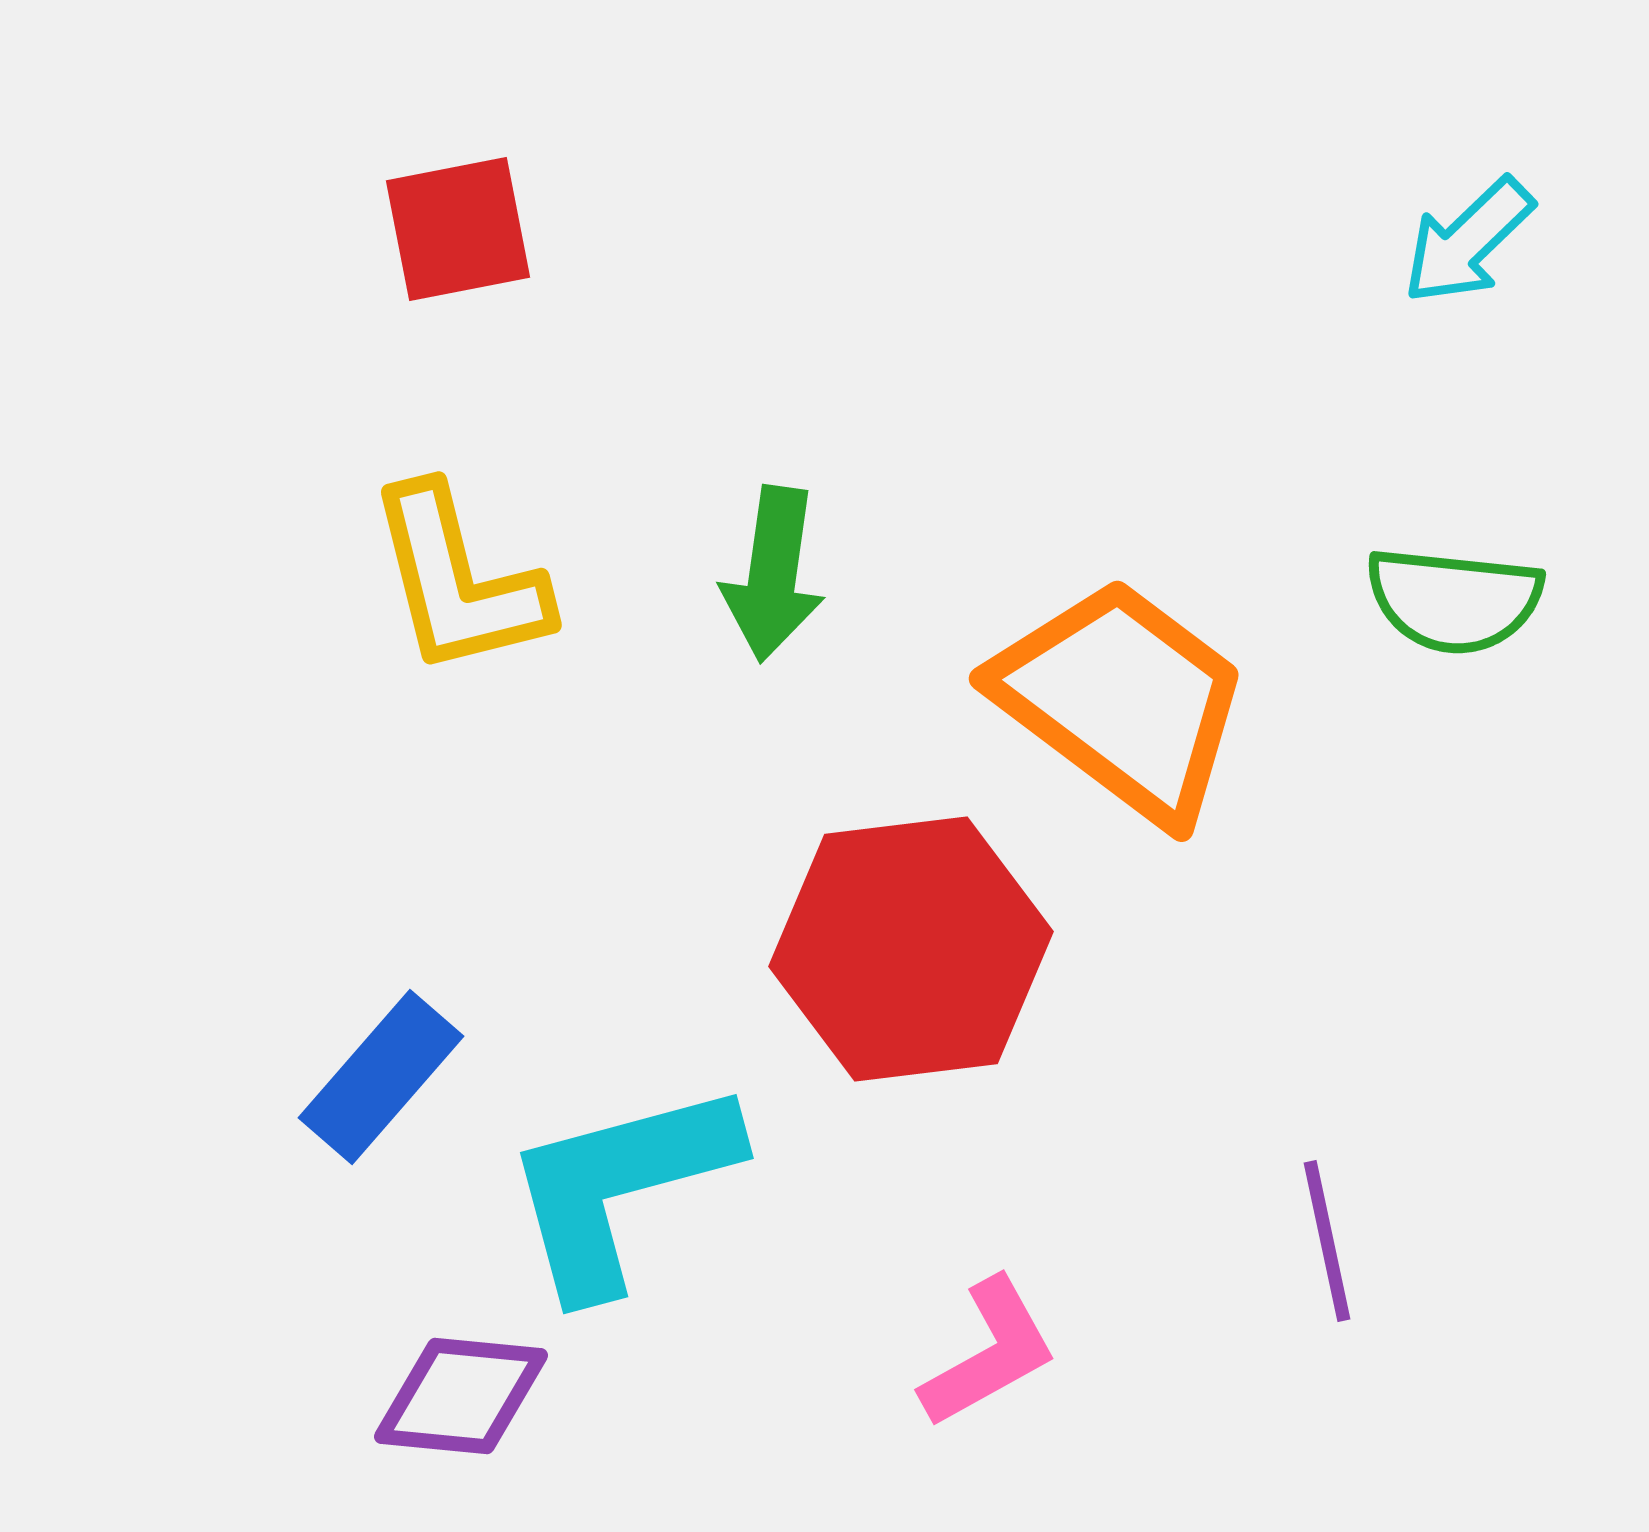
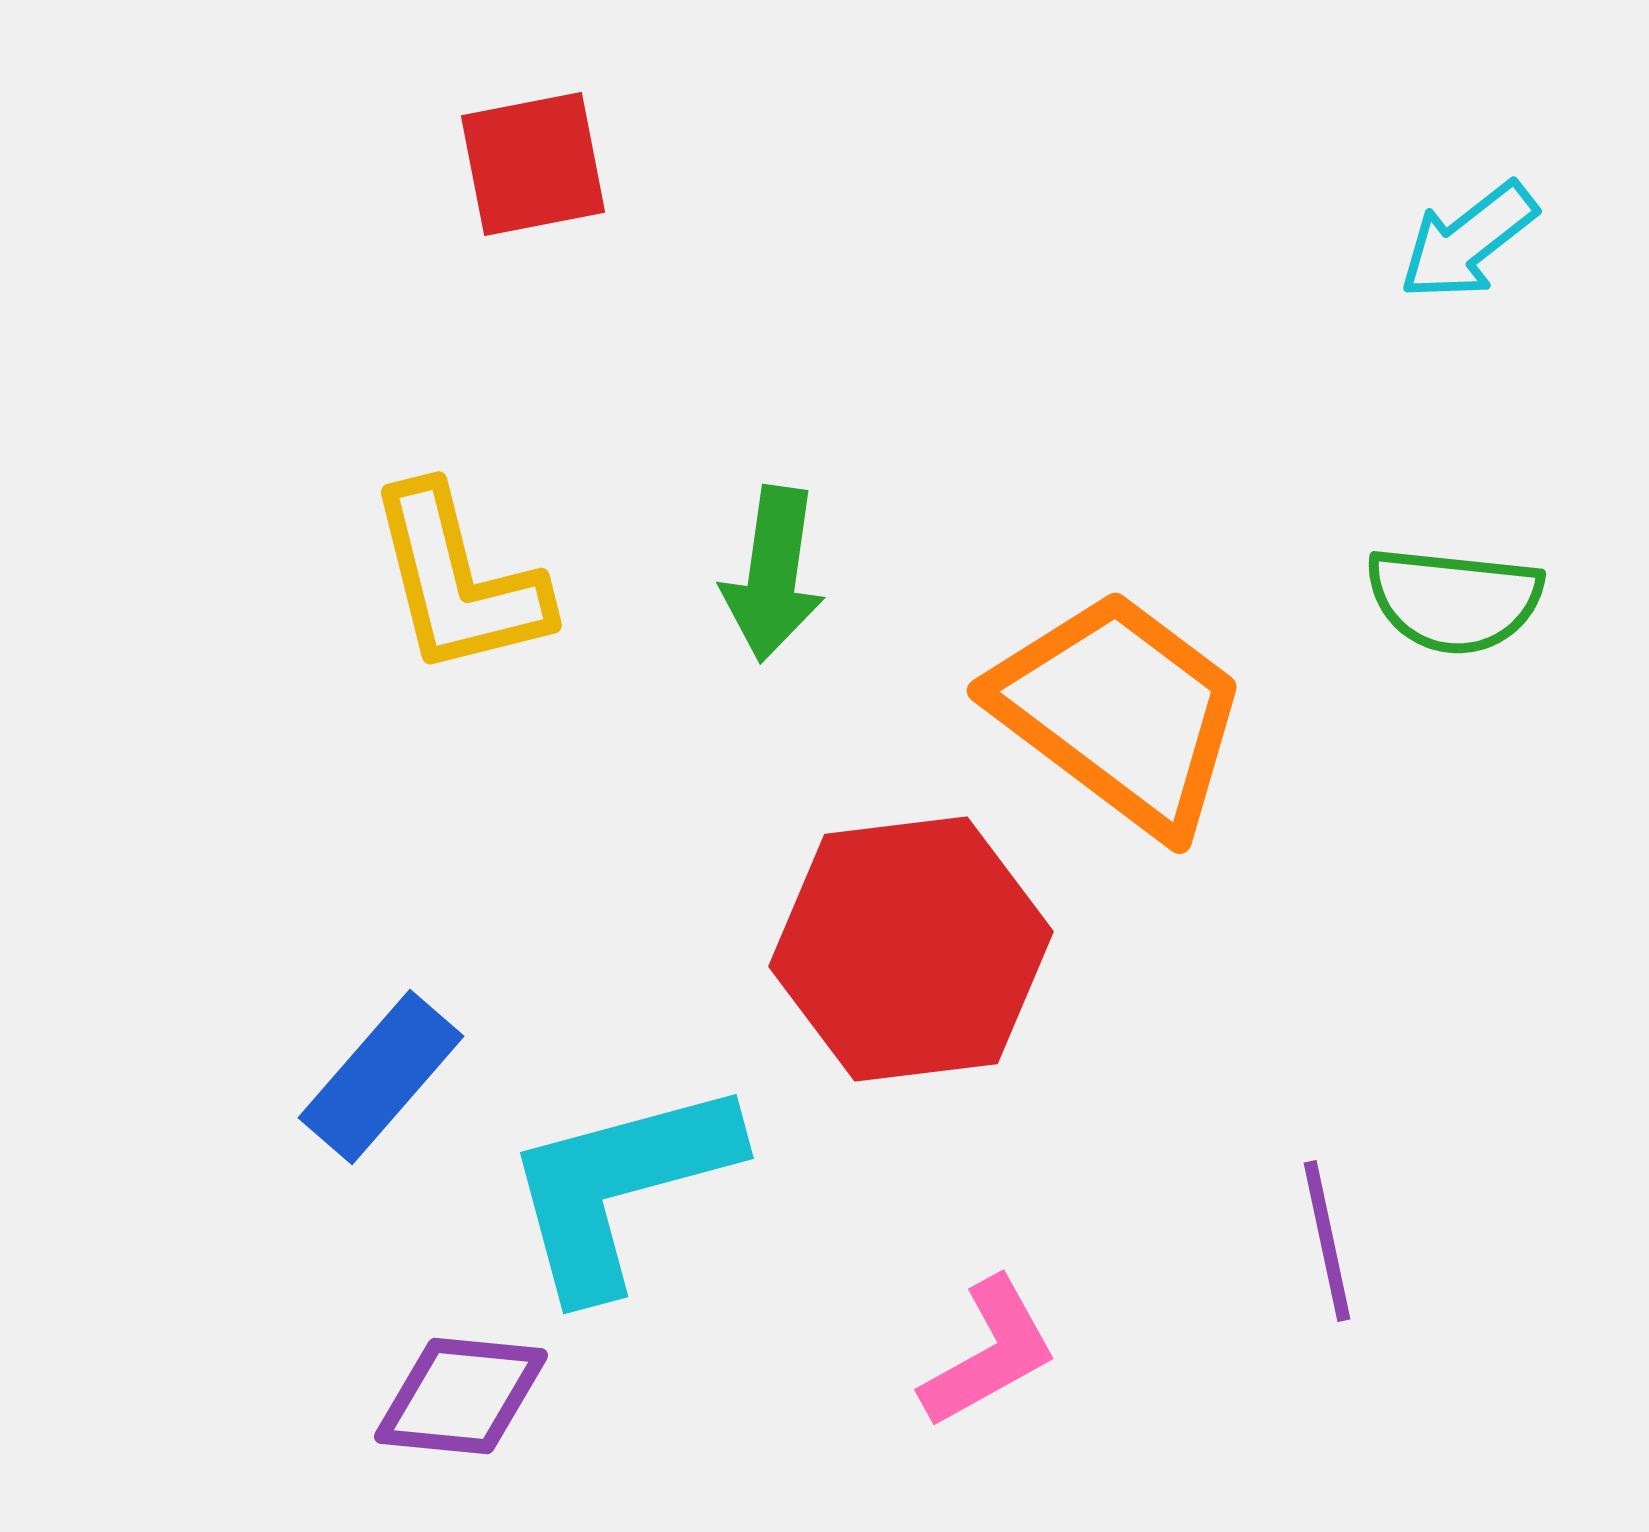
red square: moved 75 px right, 65 px up
cyan arrow: rotated 6 degrees clockwise
orange trapezoid: moved 2 px left, 12 px down
